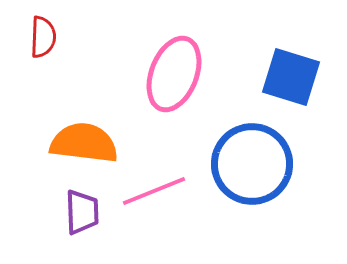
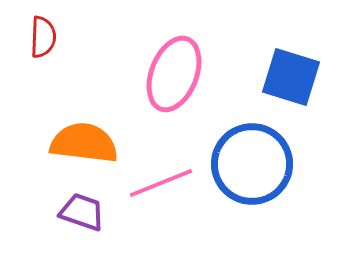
pink line: moved 7 px right, 8 px up
purple trapezoid: rotated 69 degrees counterclockwise
